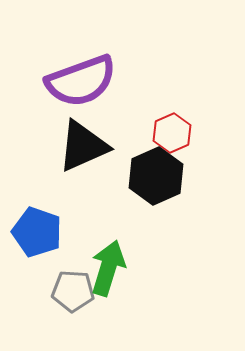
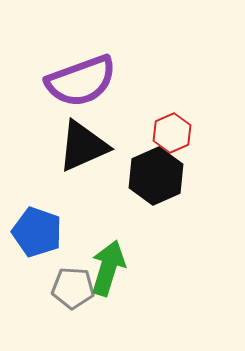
gray pentagon: moved 3 px up
